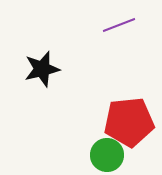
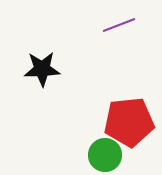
black star: rotated 12 degrees clockwise
green circle: moved 2 px left
